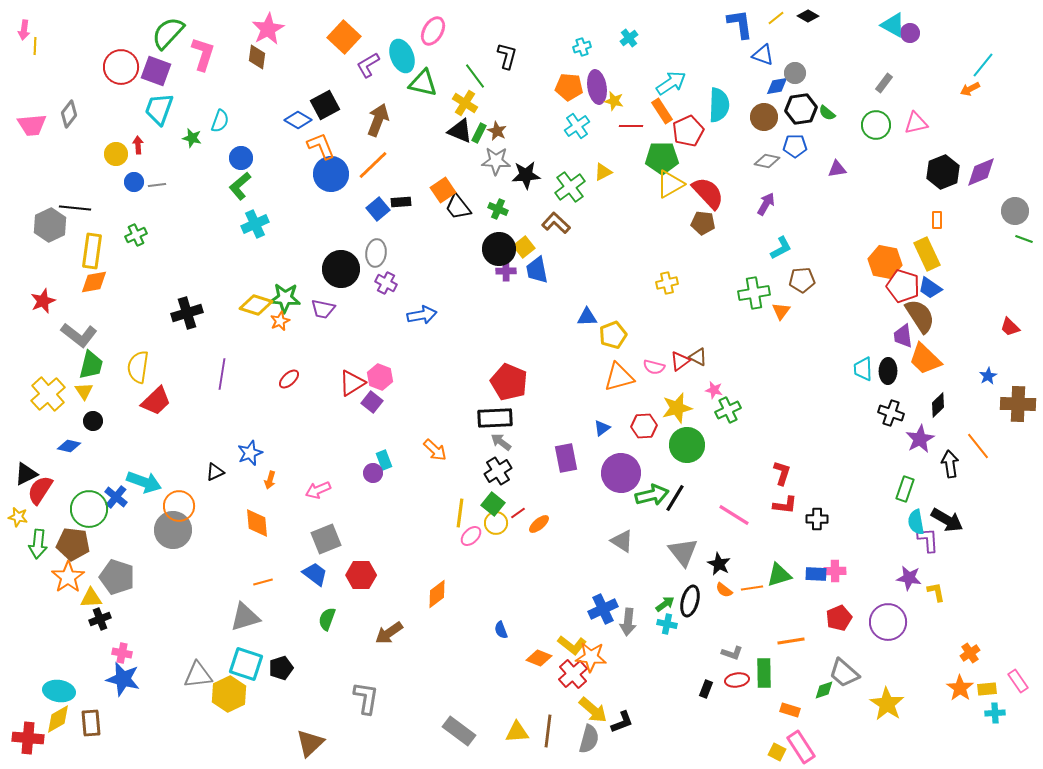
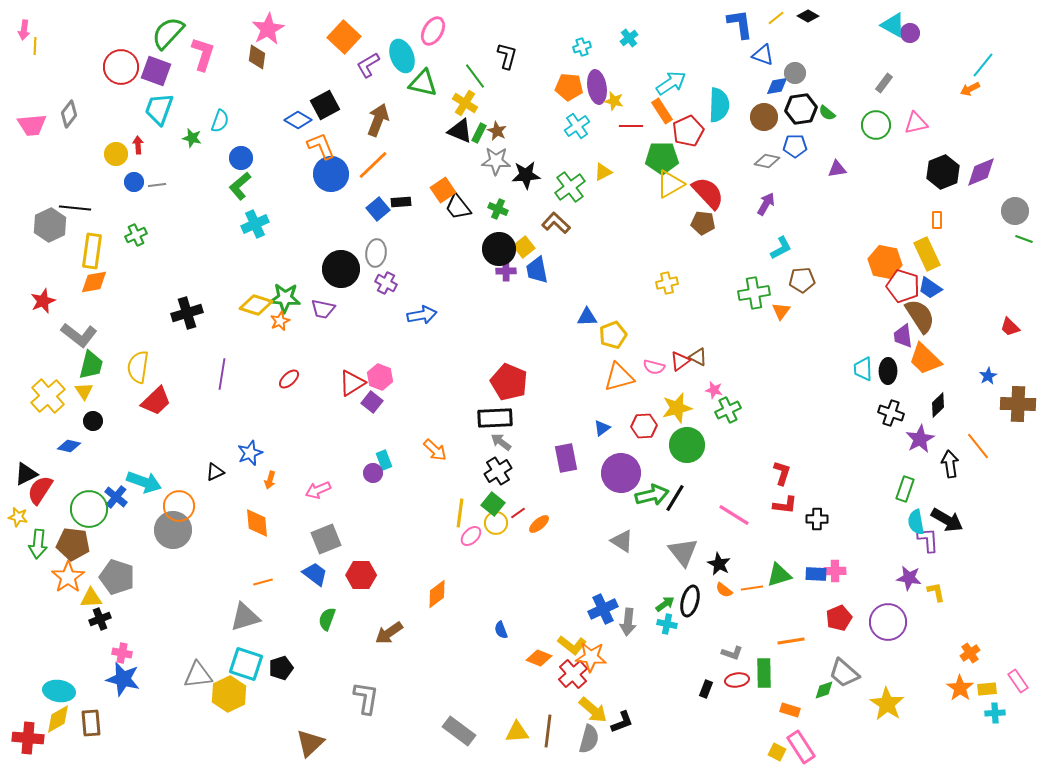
yellow cross at (48, 394): moved 2 px down
